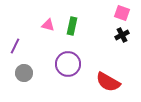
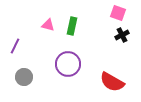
pink square: moved 4 px left
gray circle: moved 4 px down
red semicircle: moved 4 px right
